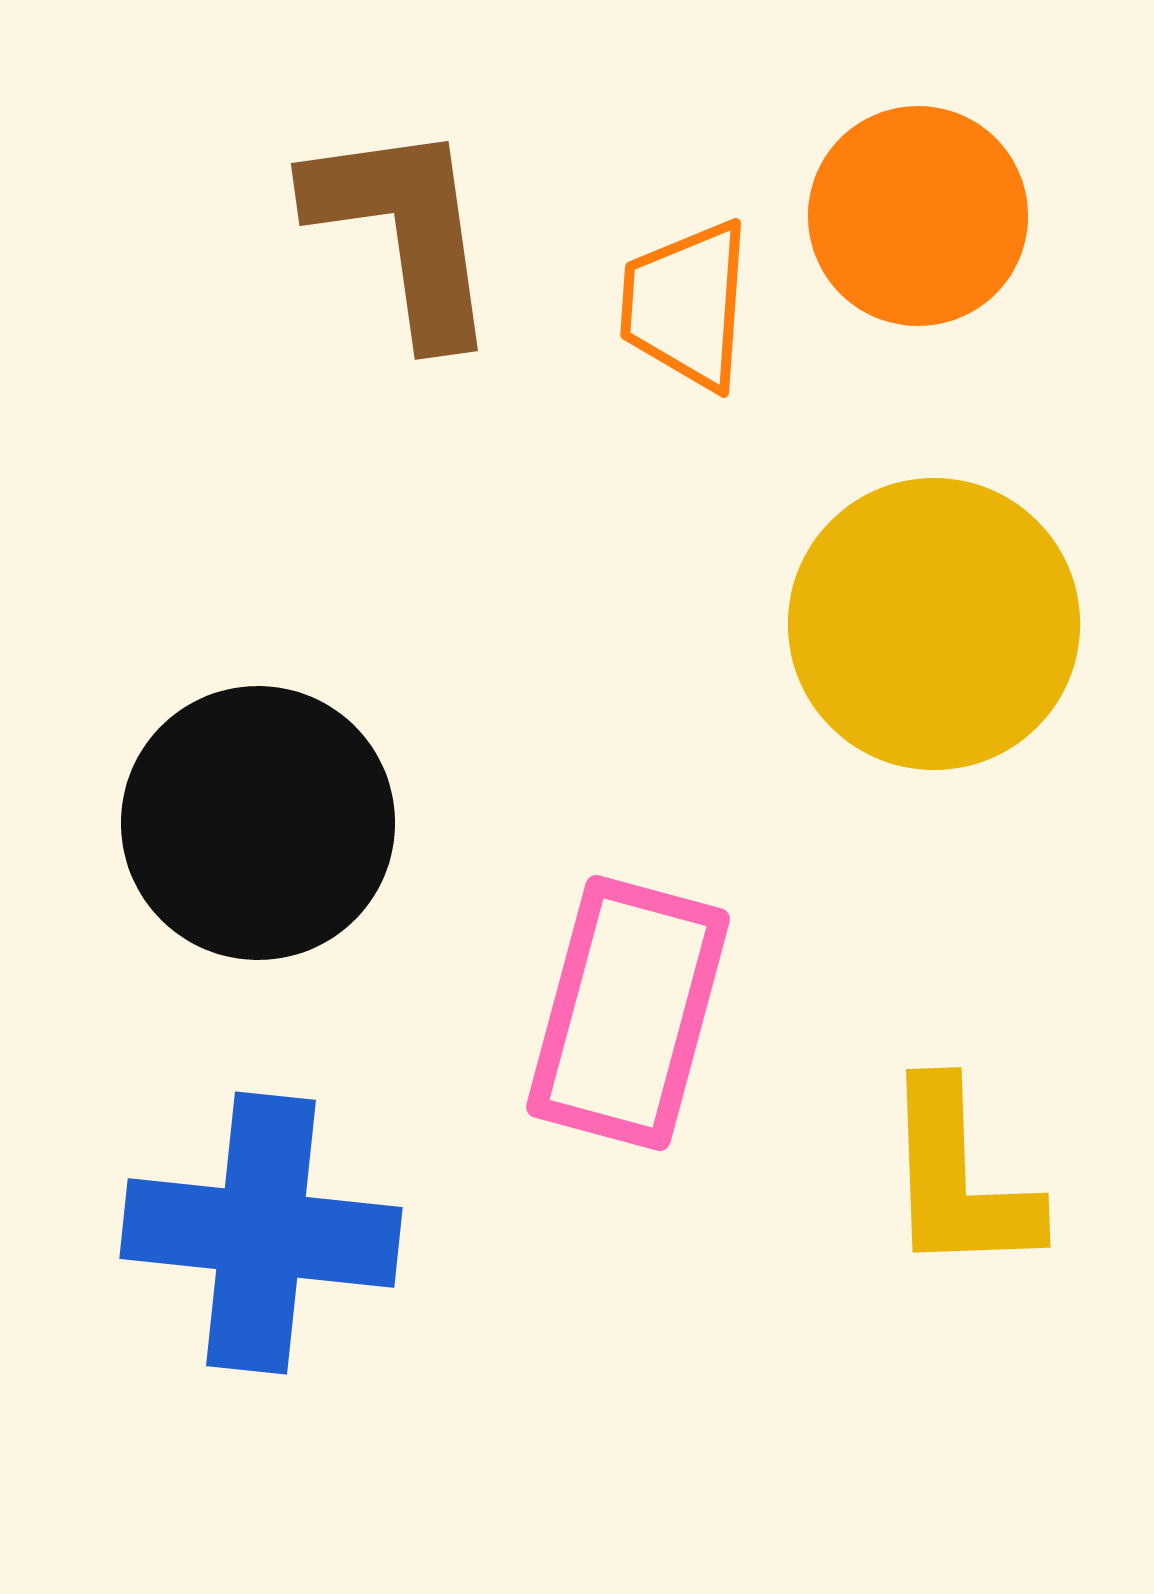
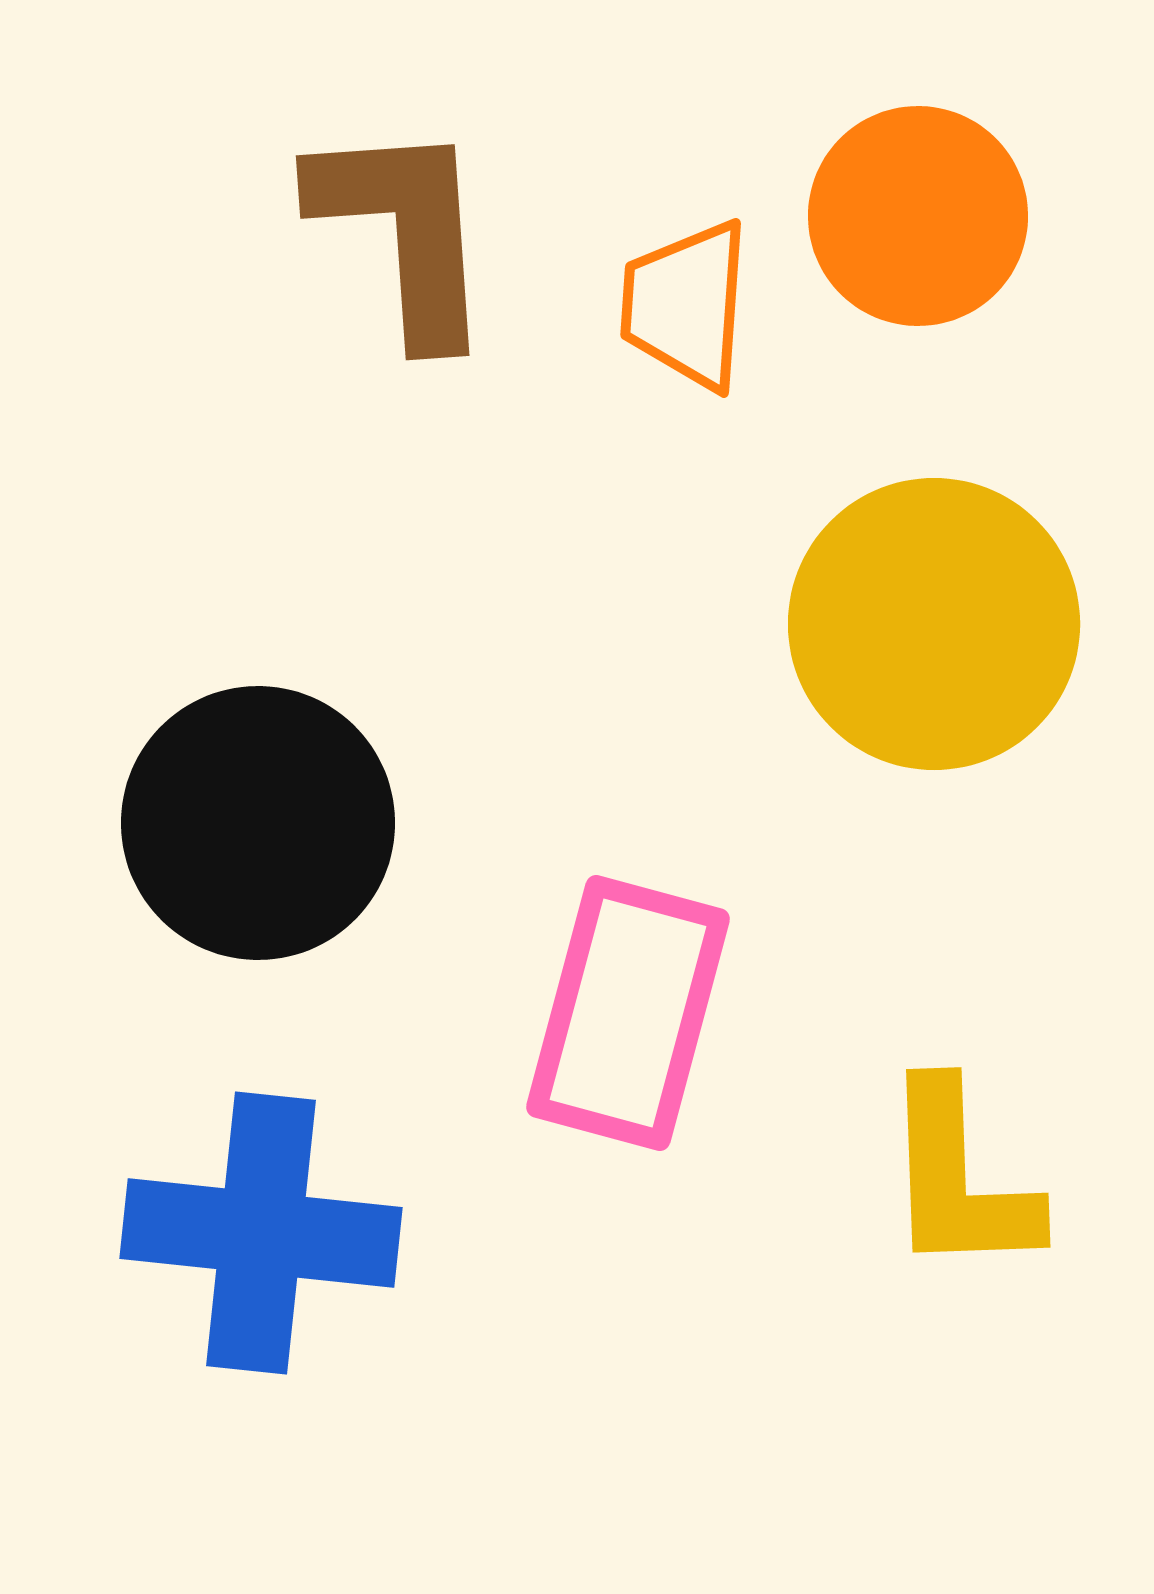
brown L-shape: rotated 4 degrees clockwise
